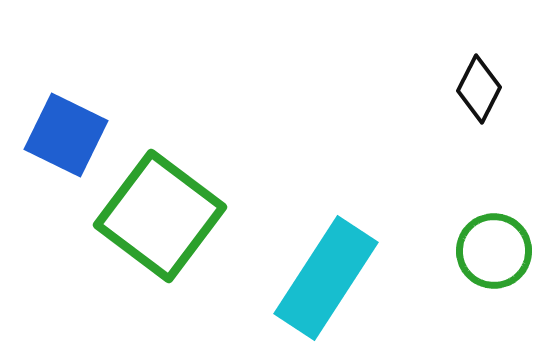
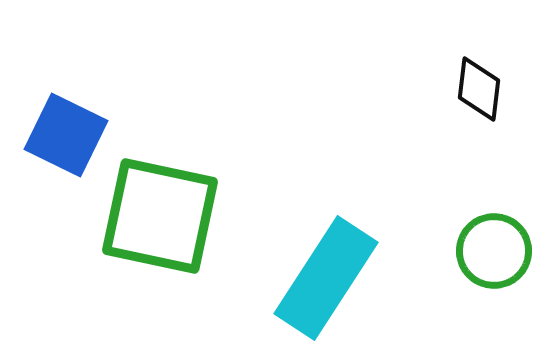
black diamond: rotated 20 degrees counterclockwise
green square: rotated 25 degrees counterclockwise
